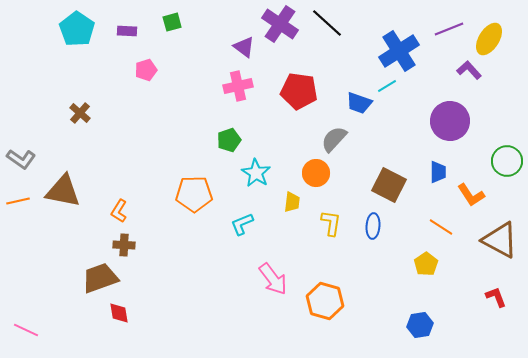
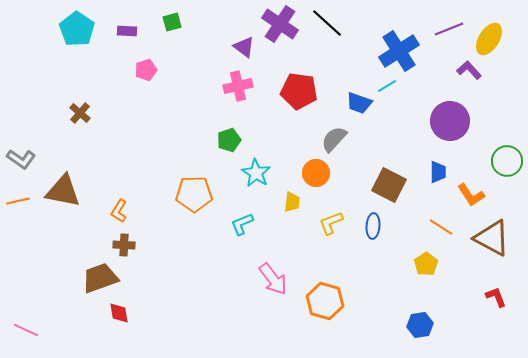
yellow L-shape at (331, 223): rotated 120 degrees counterclockwise
brown triangle at (500, 240): moved 8 px left, 2 px up
